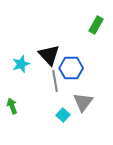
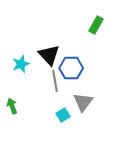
cyan square: rotated 16 degrees clockwise
